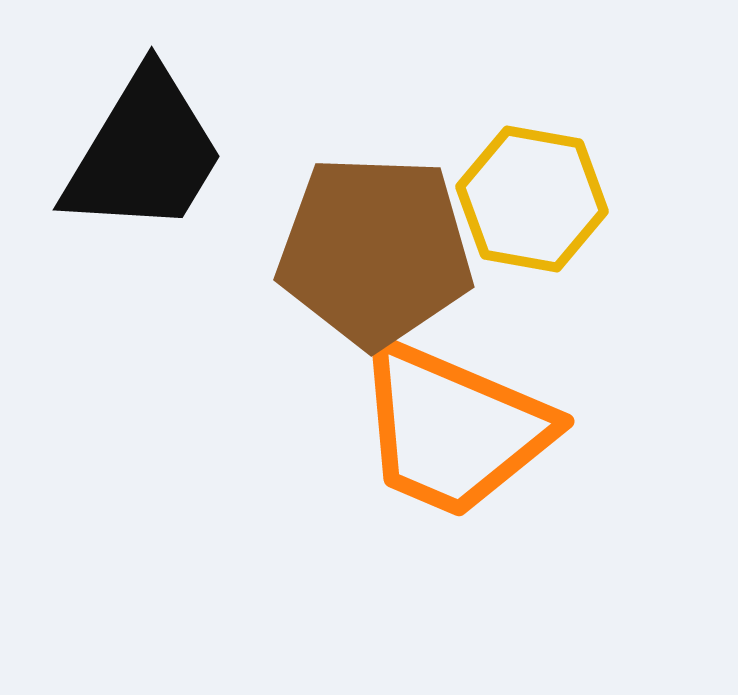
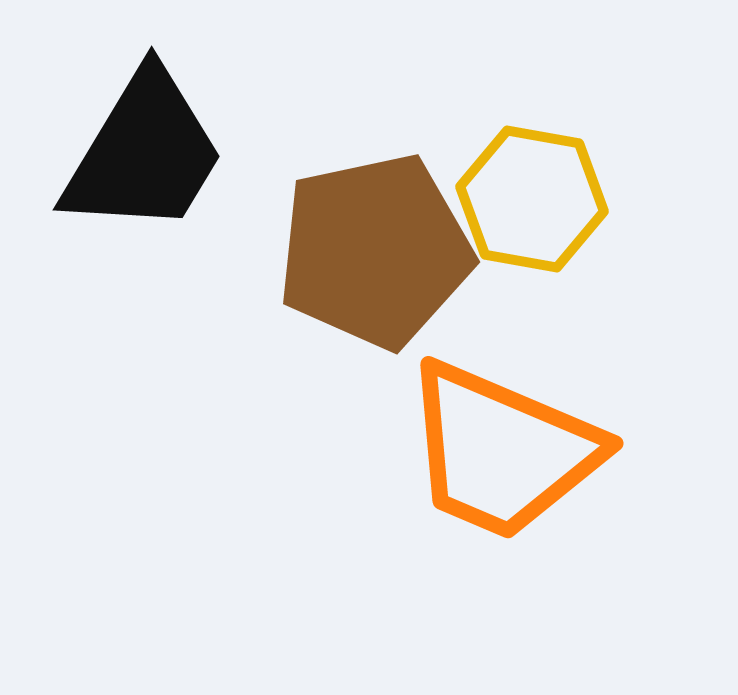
brown pentagon: rotated 14 degrees counterclockwise
orange trapezoid: moved 49 px right, 22 px down
